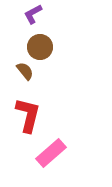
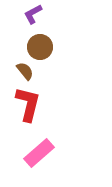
red L-shape: moved 11 px up
pink rectangle: moved 12 px left
